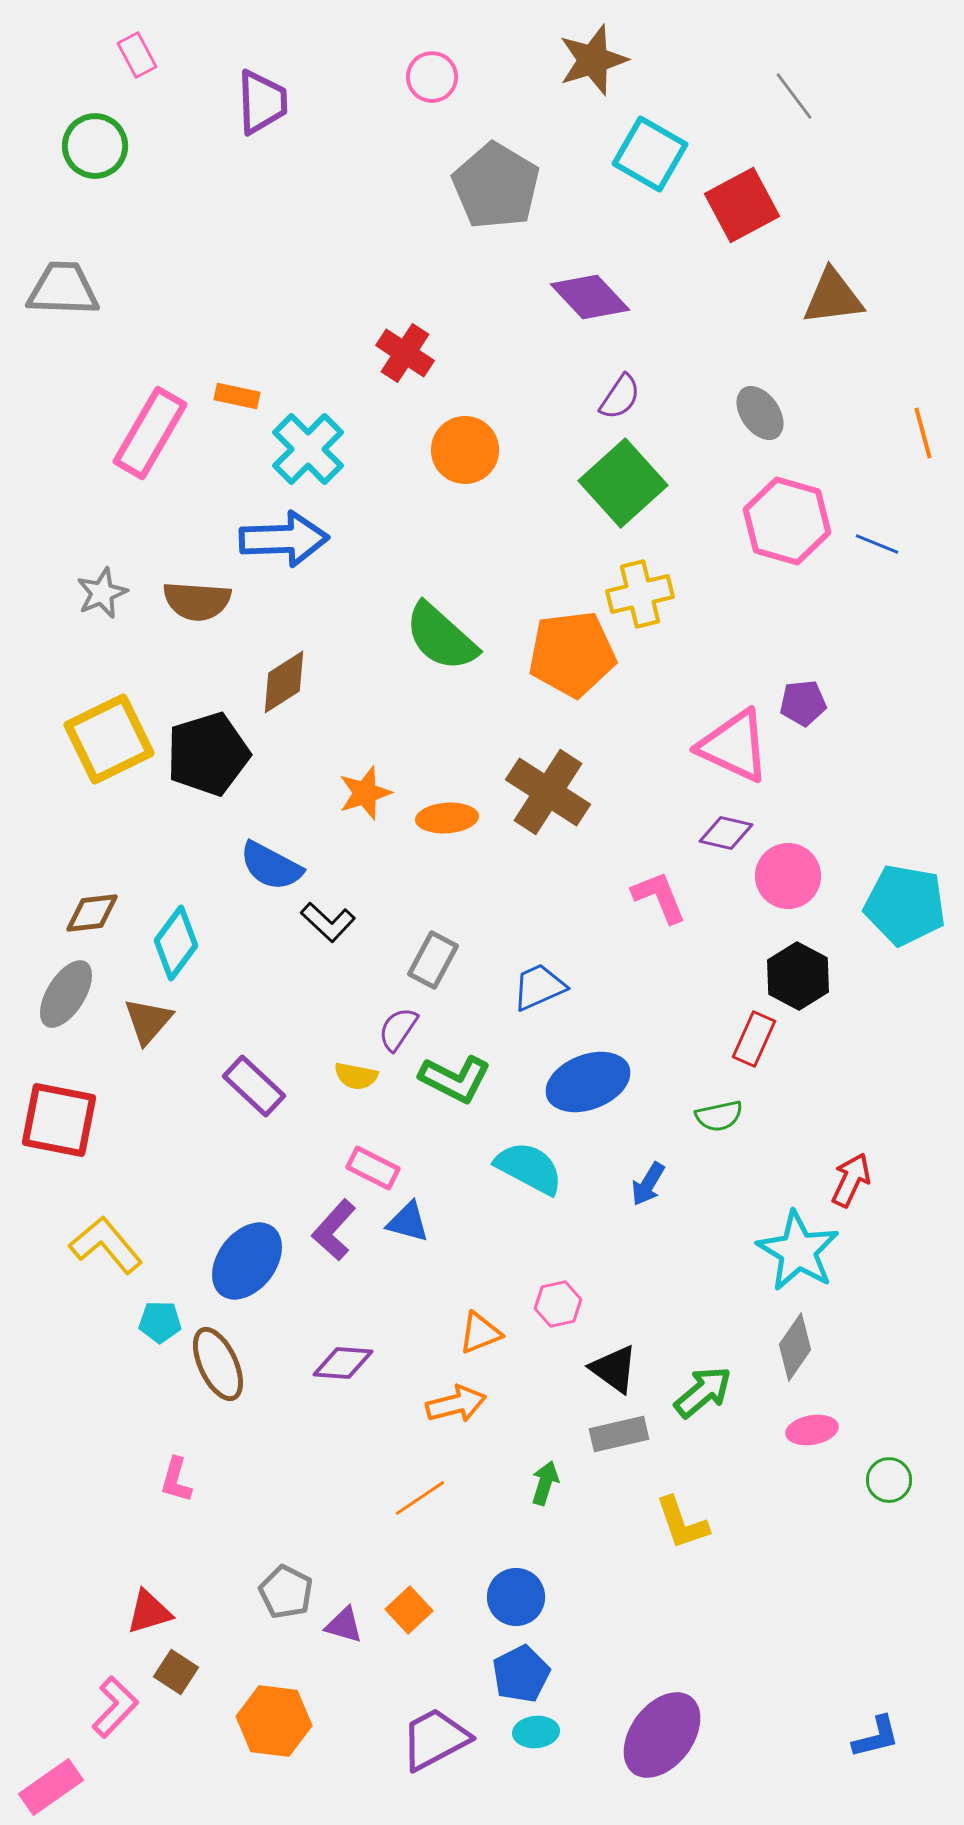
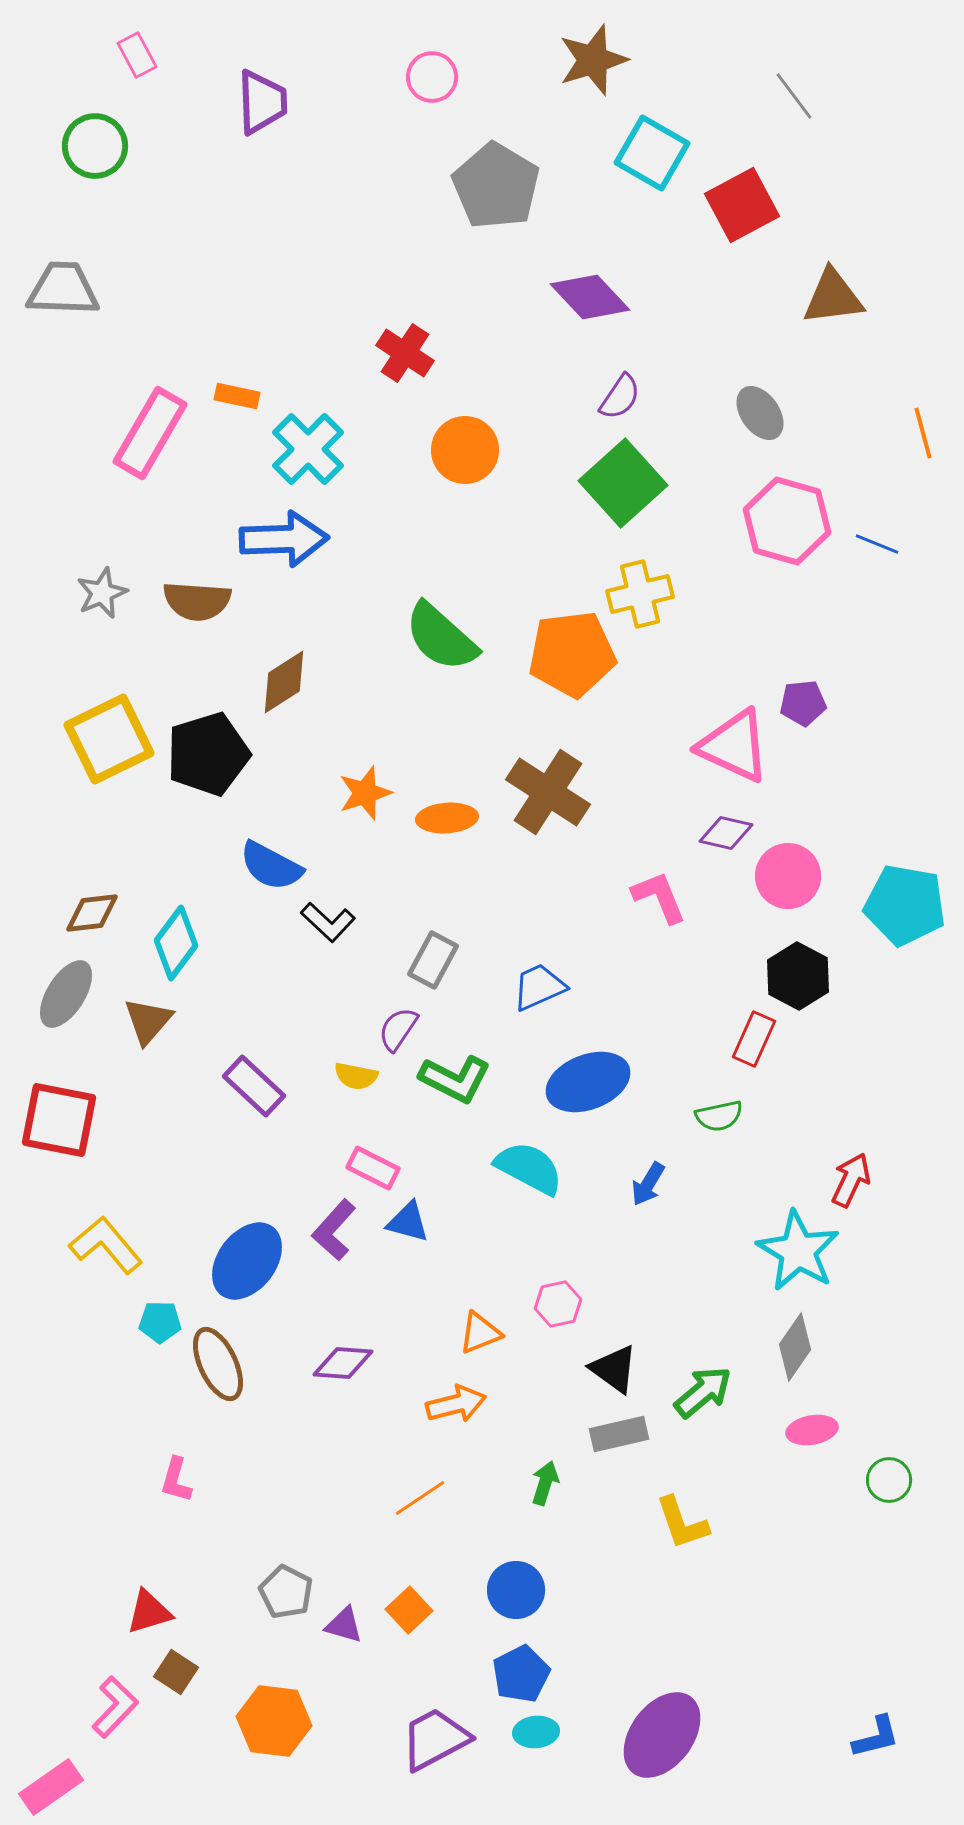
cyan square at (650, 154): moved 2 px right, 1 px up
blue circle at (516, 1597): moved 7 px up
